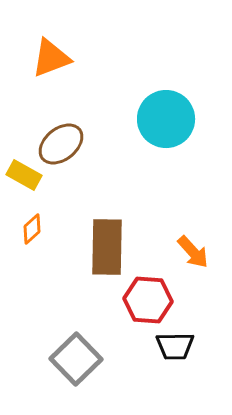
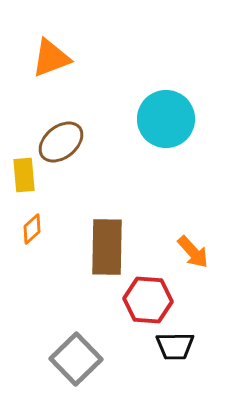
brown ellipse: moved 2 px up
yellow rectangle: rotated 56 degrees clockwise
